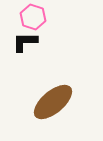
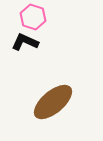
black L-shape: rotated 24 degrees clockwise
